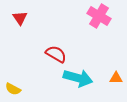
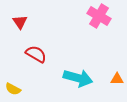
red triangle: moved 4 px down
red semicircle: moved 20 px left
orange triangle: moved 1 px right, 1 px down
